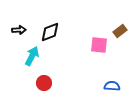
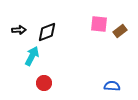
black diamond: moved 3 px left
pink square: moved 21 px up
